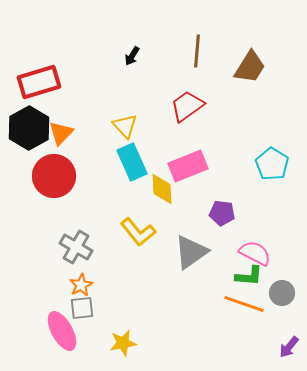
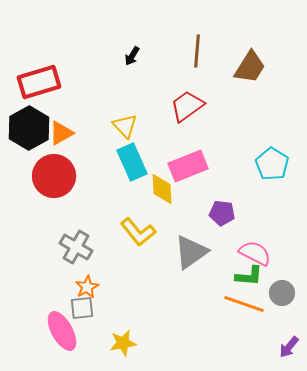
orange triangle: rotated 16 degrees clockwise
orange star: moved 6 px right, 2 px down
